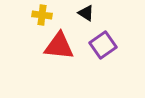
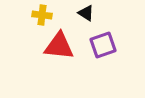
purple square: rotated 16 degrees clockwise
